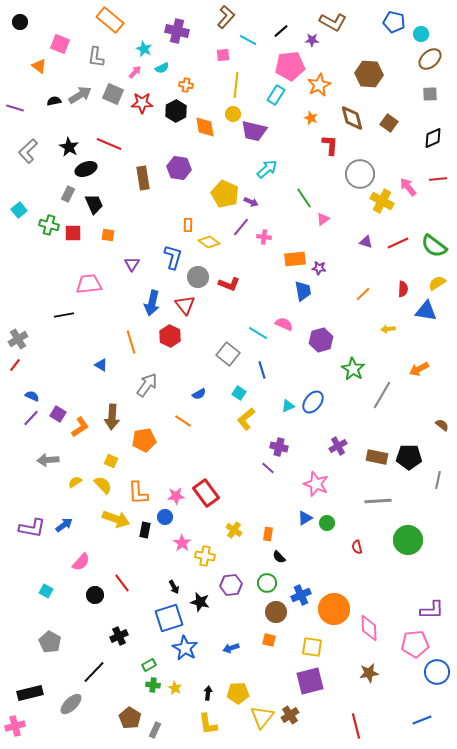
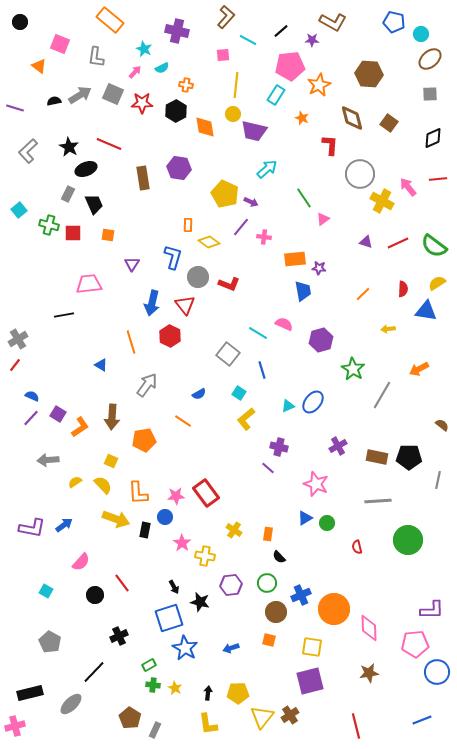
orange star at (311, 118): moved 9 px left
